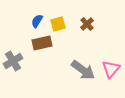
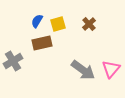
brown cross: moved 2 px right
